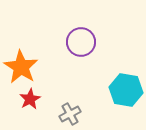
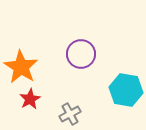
purple circle: moved 12 px down
